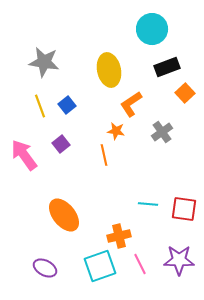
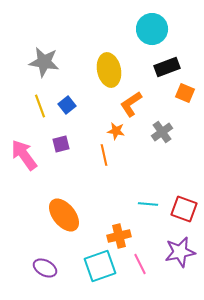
orange square: rotated 24 degrees counterclockwise
purple square: rotated 24 degrees clockwise
red square: rotated 12 degrees clockwise
purple star: moved 1 px right, 8 px up; rotated 12 degrees counterclockwise
